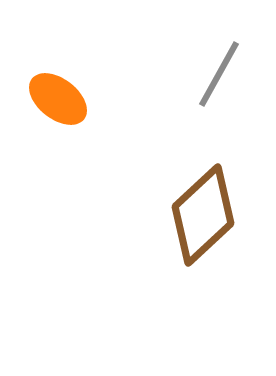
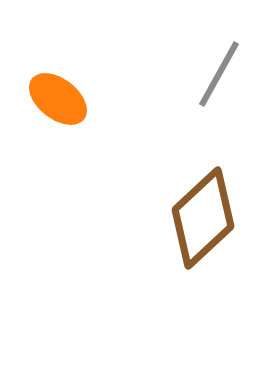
brown diamond: moved 3 px down
